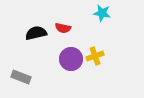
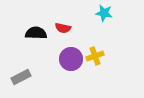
cyan star: moved 2 px right
black semicircle: rotated 15 degrees clockwise
gray rectangle: rotated 48 degrees counterclockwise
